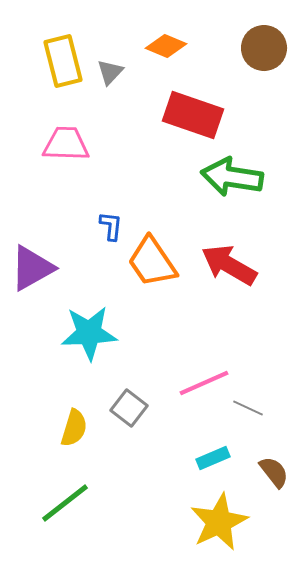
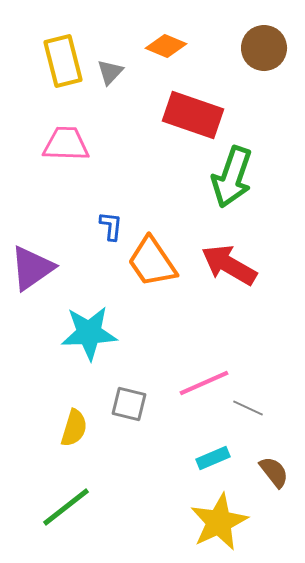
green arrow: rotated 80 degrees counterclockwise
purple triangle: rotated 6 degrees counterclockwise
gray square: moved 4 px up; rotated 24 degrees counterclockwise
green line: moved 1 px right, 4 px down
